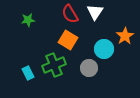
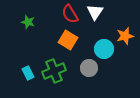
green star: moved 2 px down; rotated 24 degrees clockwise
orange star: rotated 18 degrees clockwise
green cross: moved 6 px down
